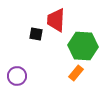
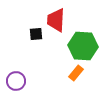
black square: rotated 16 degrees counterclockwise
purple circle: moved 1 px left, 5 px down
